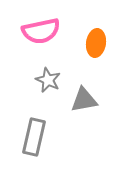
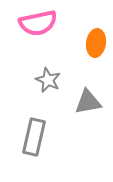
pink semicircle: moved 3 px left, 8 px up
gray triangle: moved 4 px right, 2 px down
